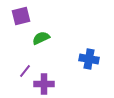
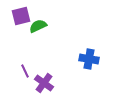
green semicircle: moved 3 px left, 12 px up
purple line: rotated 64 degrees counterclockwise
purple cross: moved 1 px up; rotated 36 degrees clockwise
